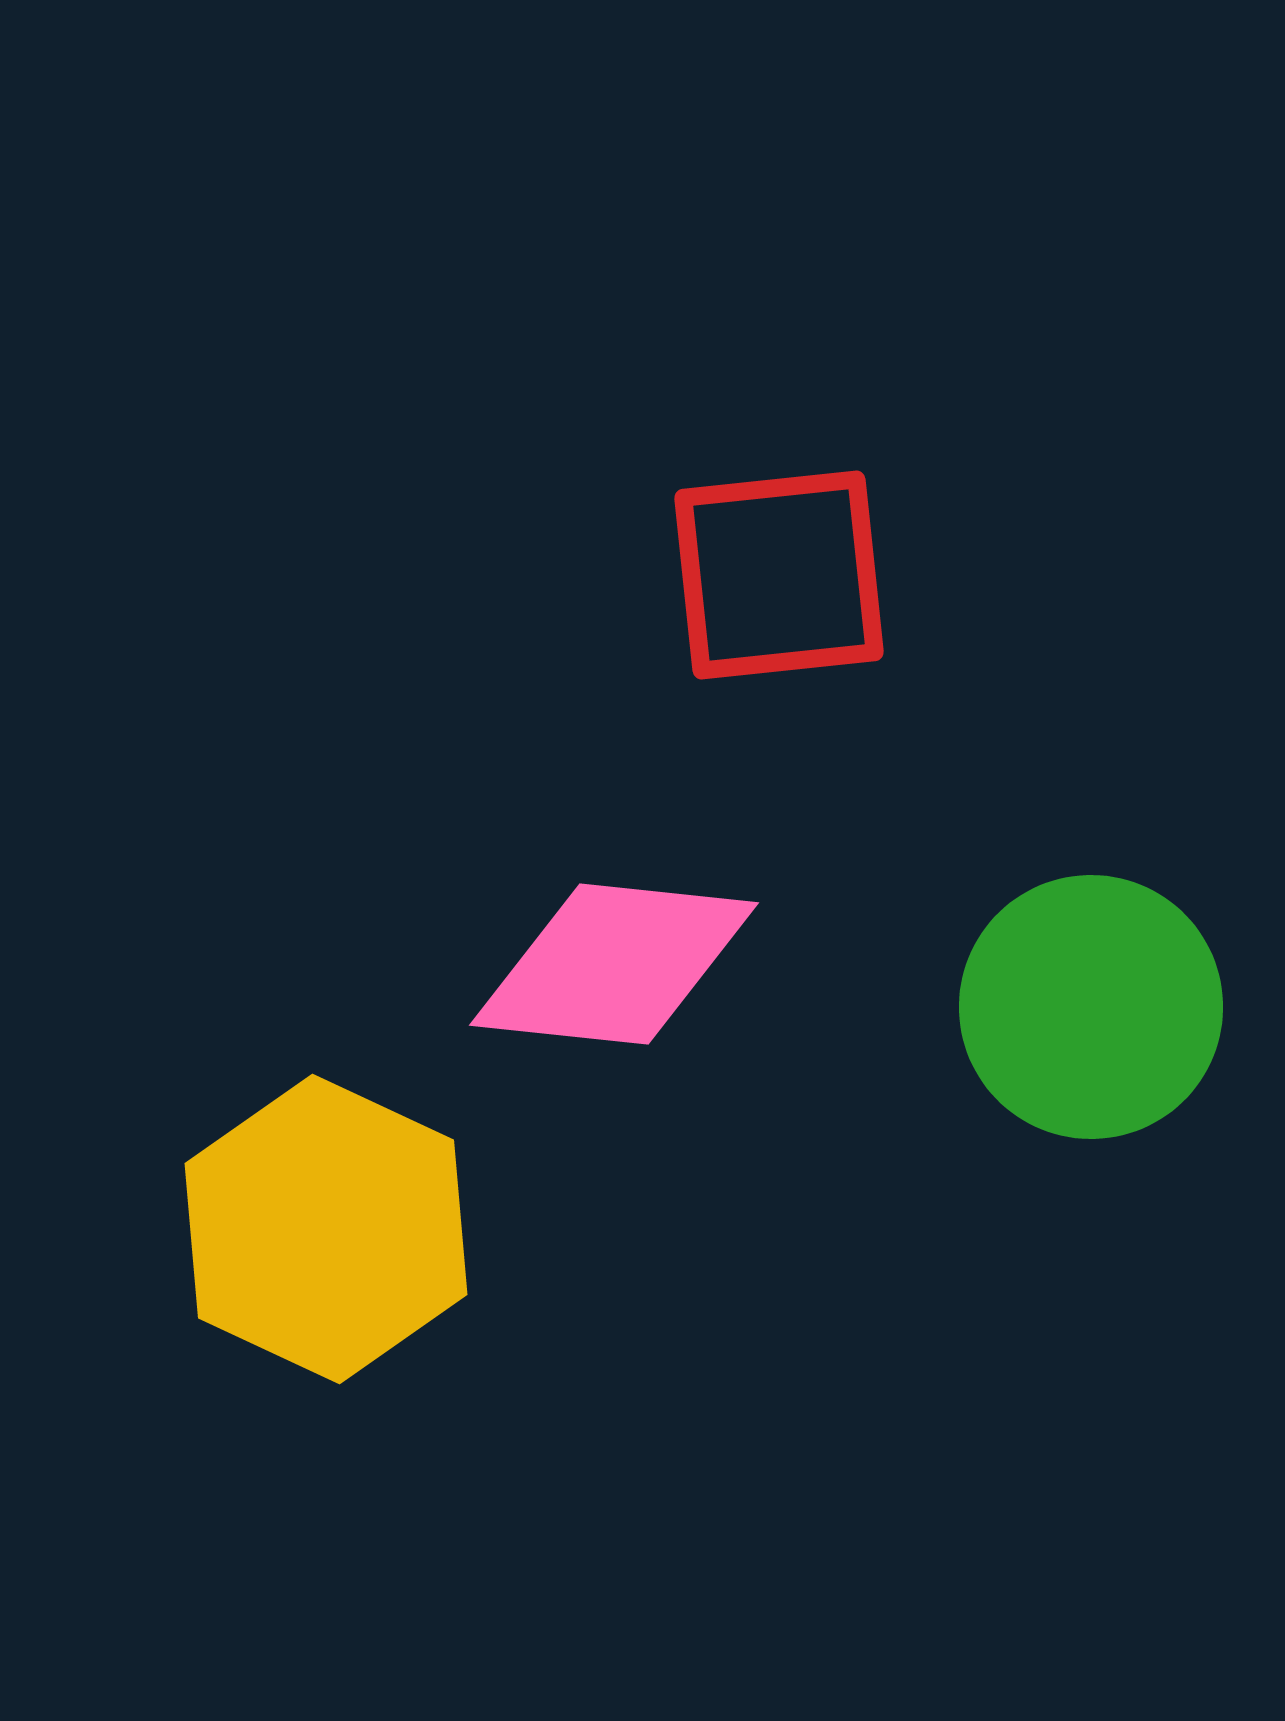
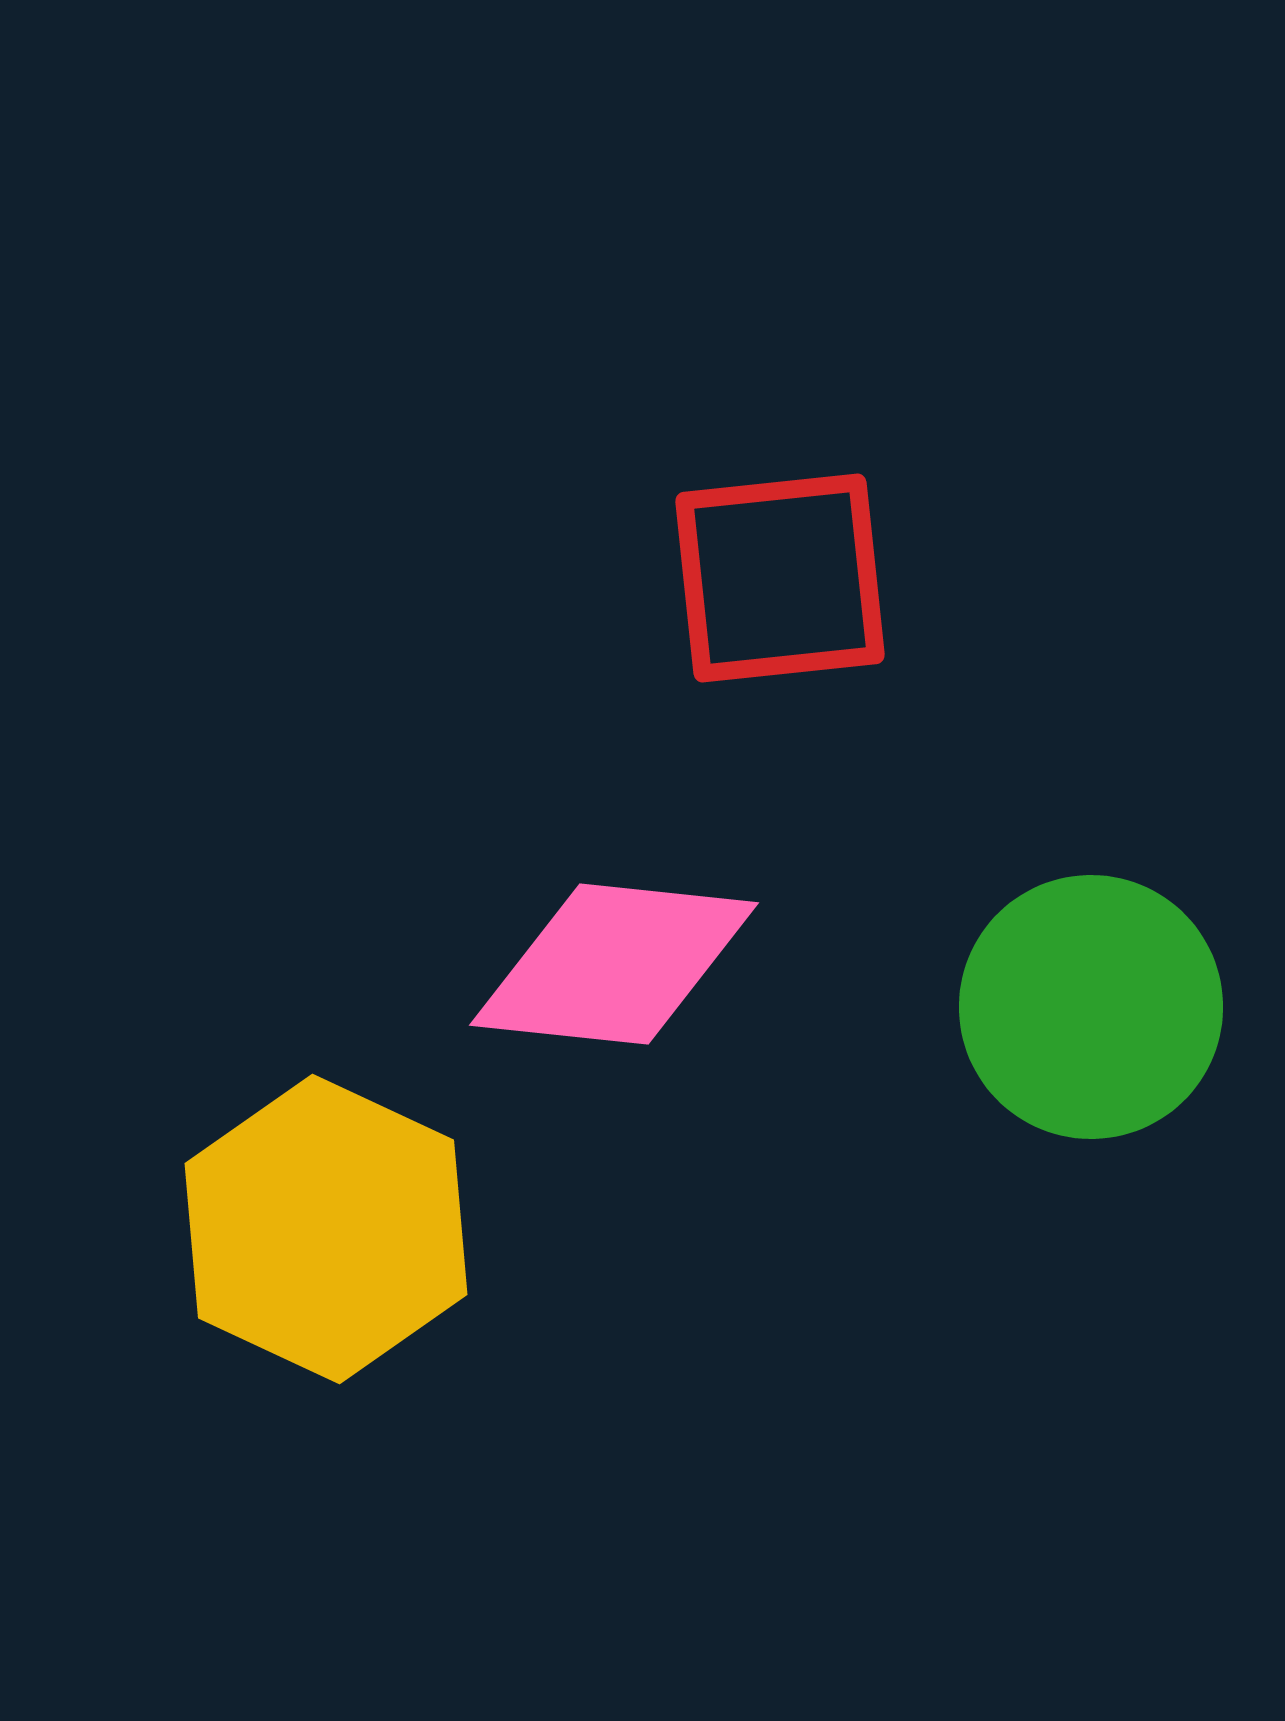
red square: moved 1 px right, 3 px down
